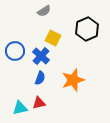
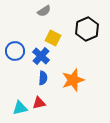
blue semicircle: moved 3 px right; rotated 16 degrees counterclockwise
